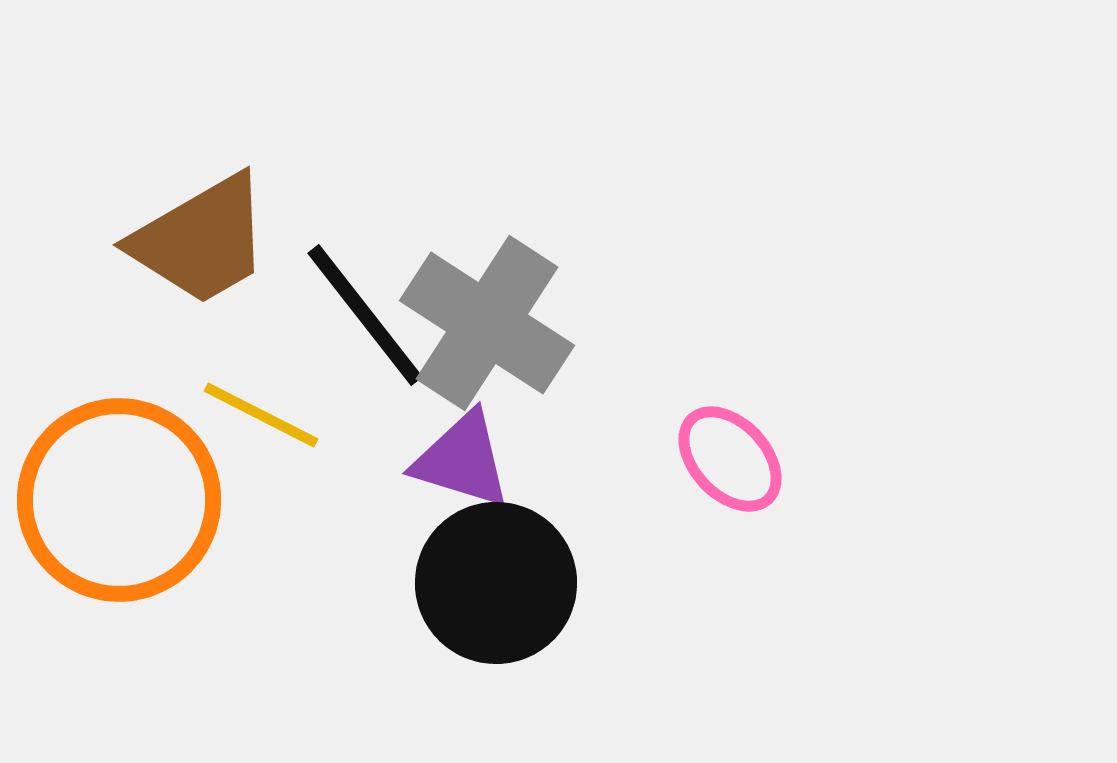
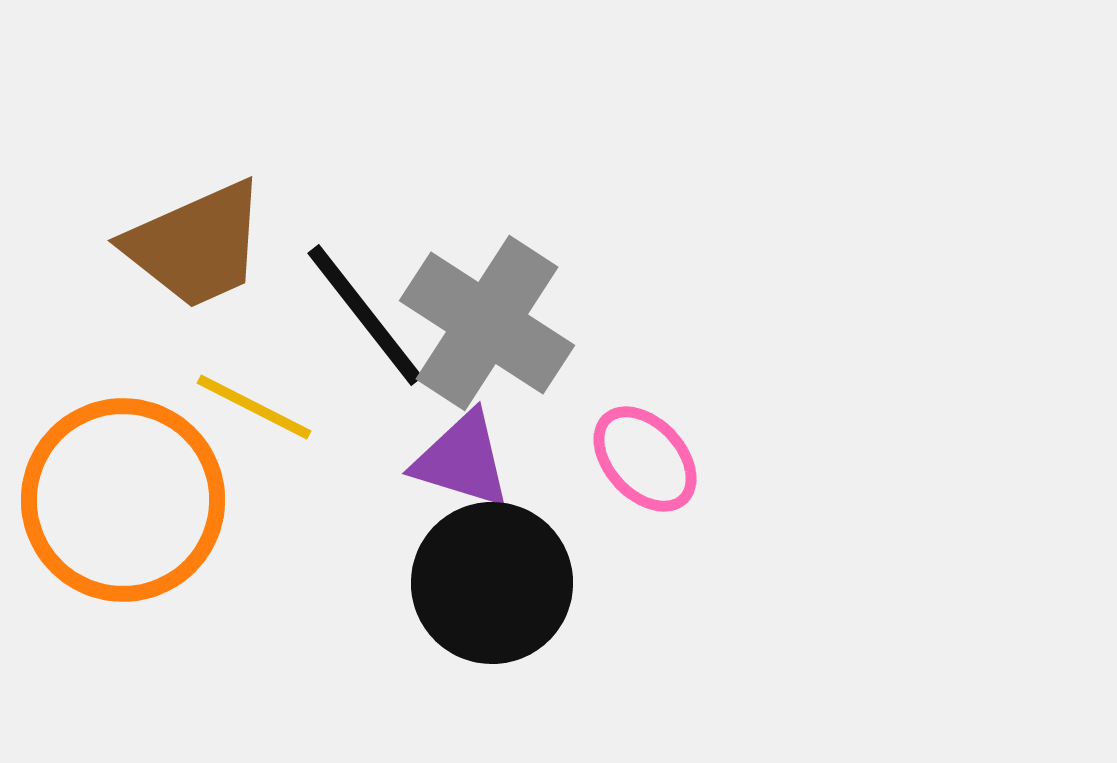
brown trapezoid: moved 5 px left, 5 px down; rotated 6 degrees clockwise
yellow line: moved 7 px left, 8 px up
pink ellipse: moved 85 px left
orange circle: moved 4 px right
black circle: moved 4 px left
